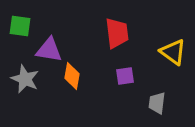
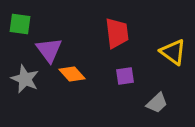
green square: moved 2 px up
purple triangle: rotated 44 degrees clockwise
orange diamond: moved 2 px up; rotated 52 degrees counterclockwise
gray trapezoid: rotated 140 degrees counterclockwise
